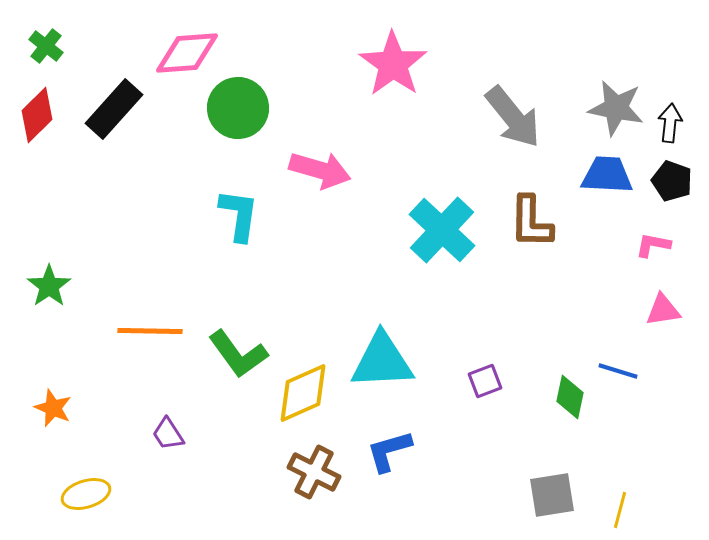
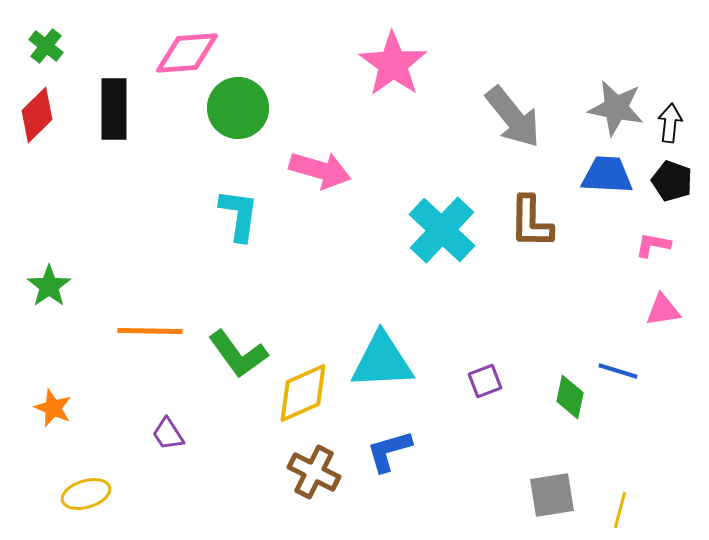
black rectangle: rotated 42 degrees counterclockwise
